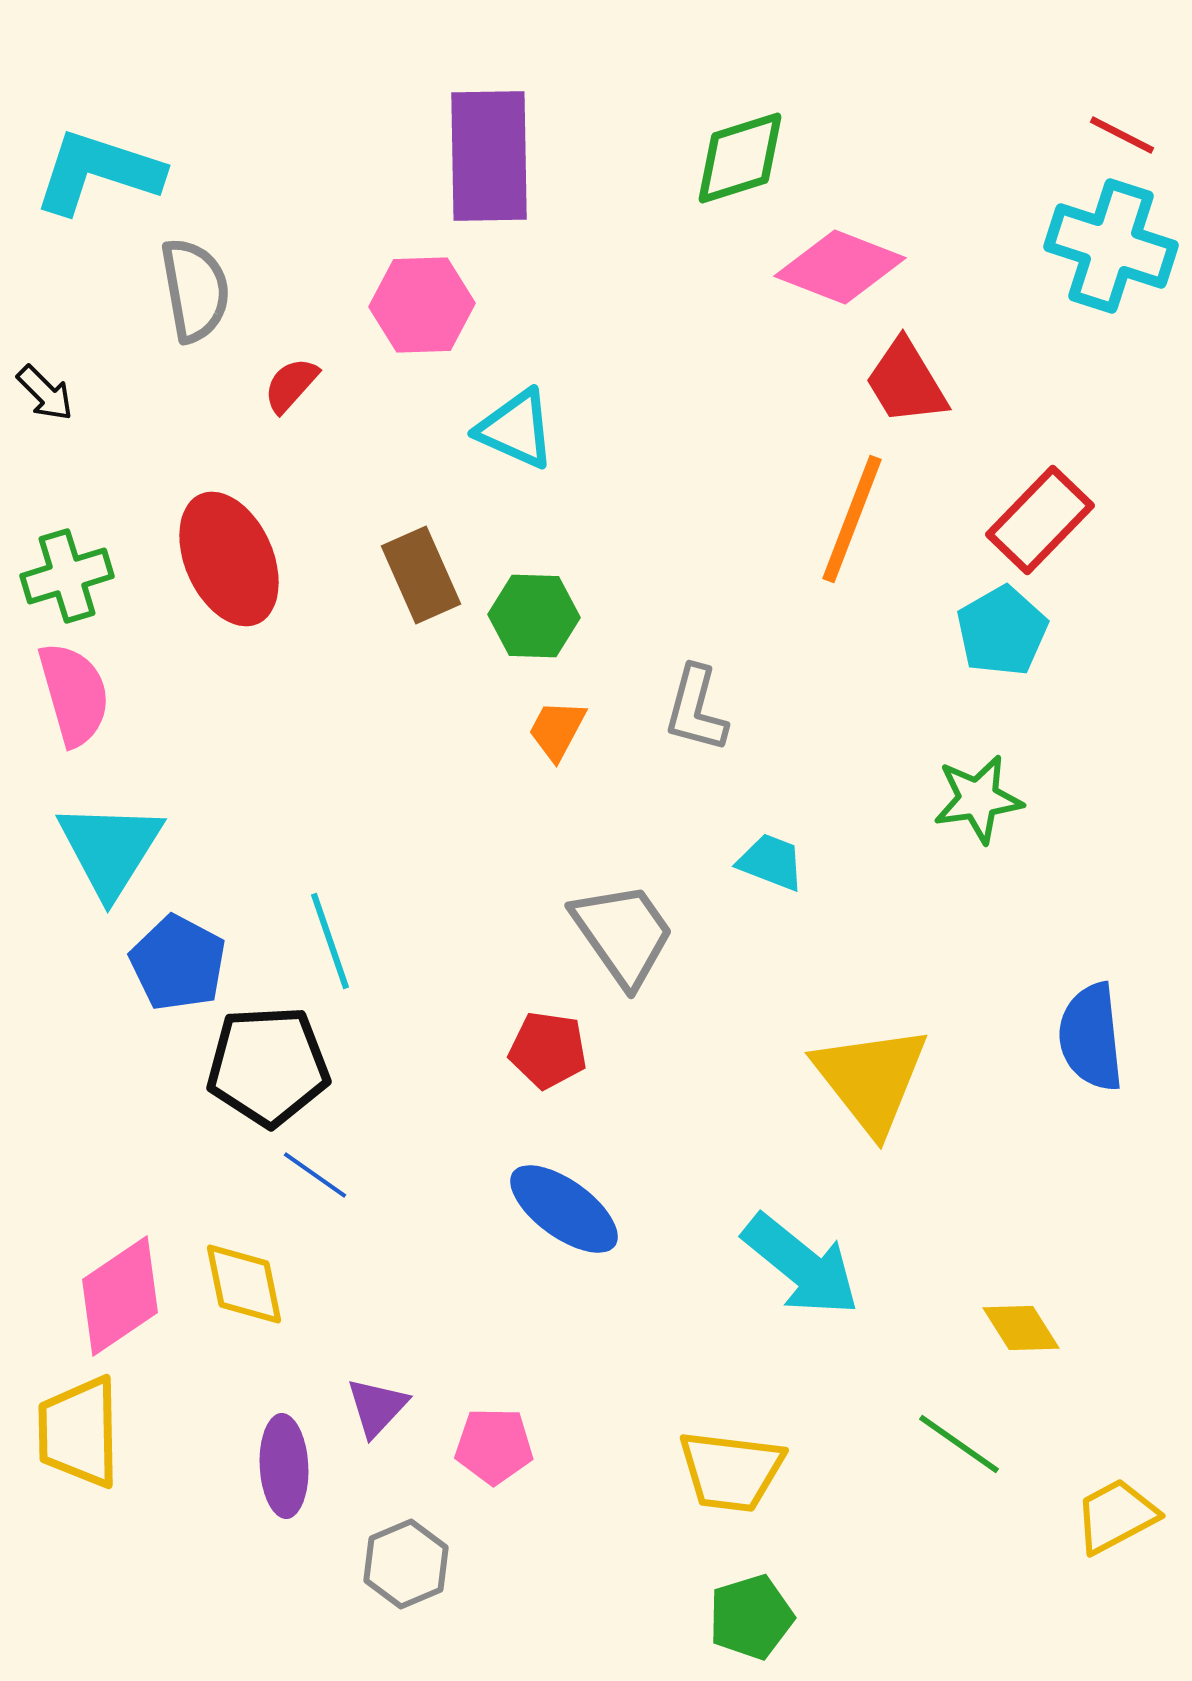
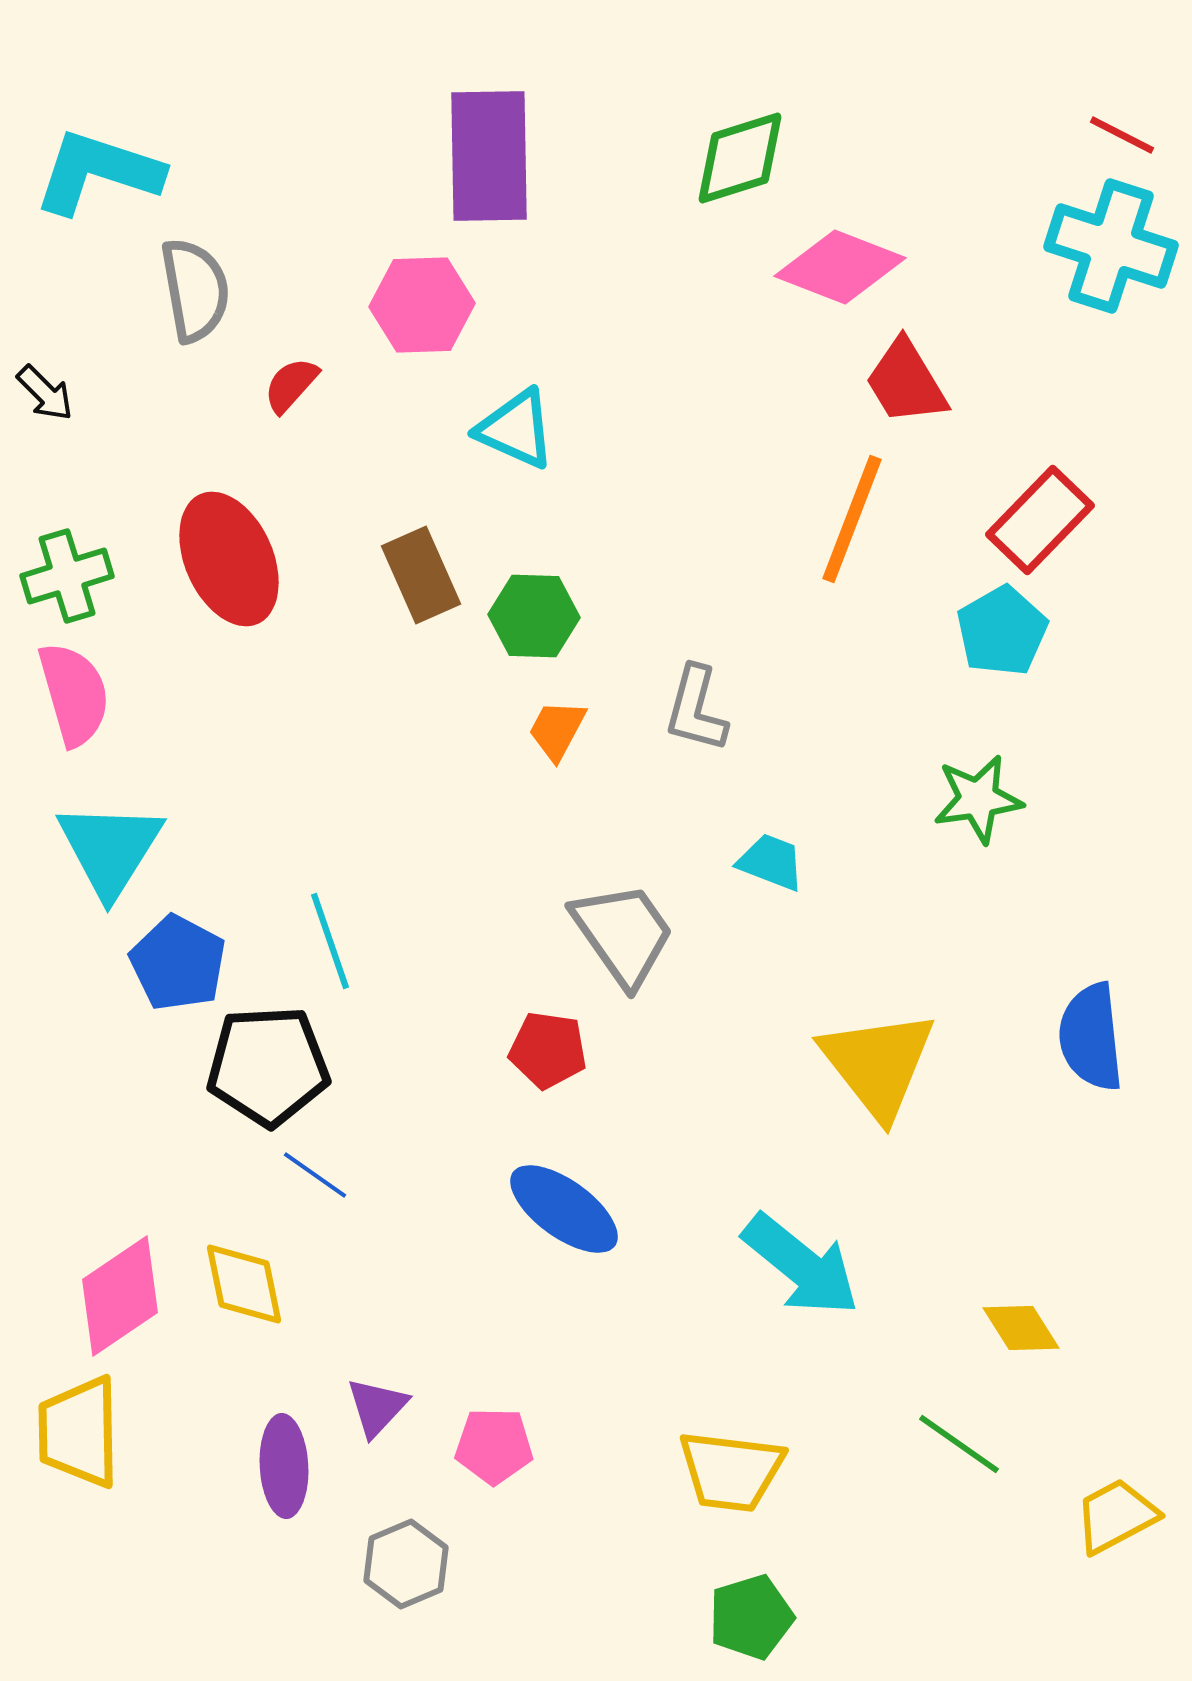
yellow triangle at (871, 1079): moved 7 px right, 15 px up
